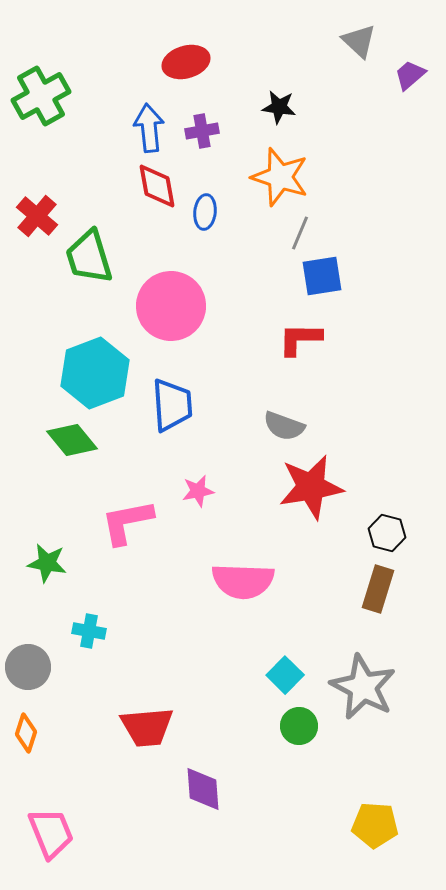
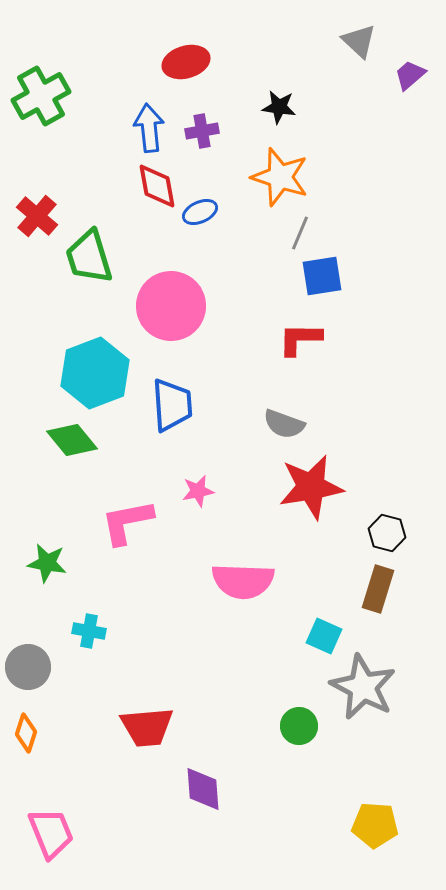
blue ellipse: moved 5 px left; rotated 60 degrees clockwise
gray semicircle: moved 2 px up
cyan square: moved 39 px right, 39 px up; rotated 21 degrees counterclockwise
